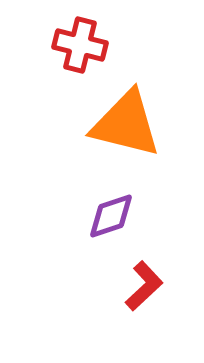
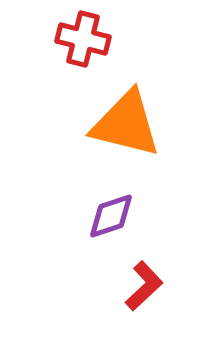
red cross: moved 3 px right, 6 px up
